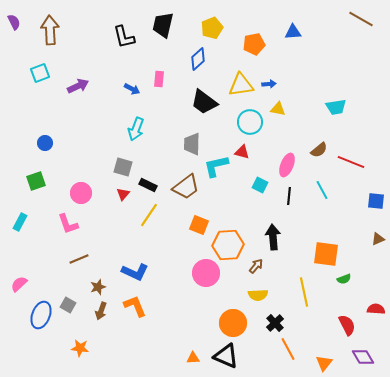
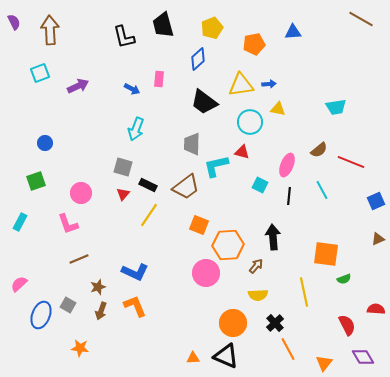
black trapezoid at (163, 25): rotated 28 degrees counterclockwise
blue square at (376, 201): rotated 30 degrees counterclockwise
